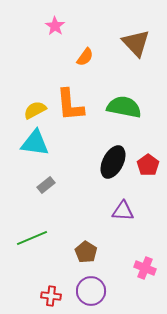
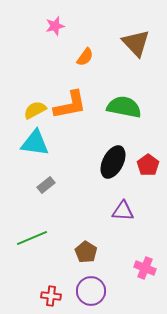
pink star: rotated 24 degrees clockwise
orange L-shape: rotated 96 degrees counterclockwise
